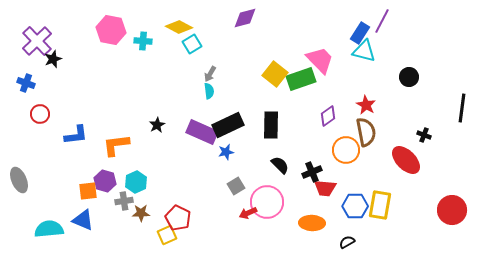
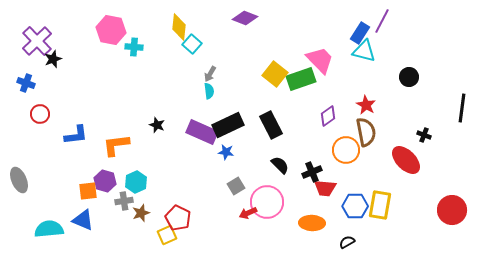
purple diamond at (245, 18): rotated 35 degrees clockwise
yellow diamond at (179, 27): rotated 68 degrees clockwise
cyan cross at (143, 41): moved 9 px left, 6 px down
cyan square at (192, 44): rotated 18 degrees counterclockwise
black star at (157, 125): rotated 21 degrees counterclockwise
black rectangle at (271, 125): rotated 28 degrees counterclockwise
blue star at (226, 152): rotated 21 degrees clockwise
brown star at (141, 213): rotated 18 degrees counterclockwise
